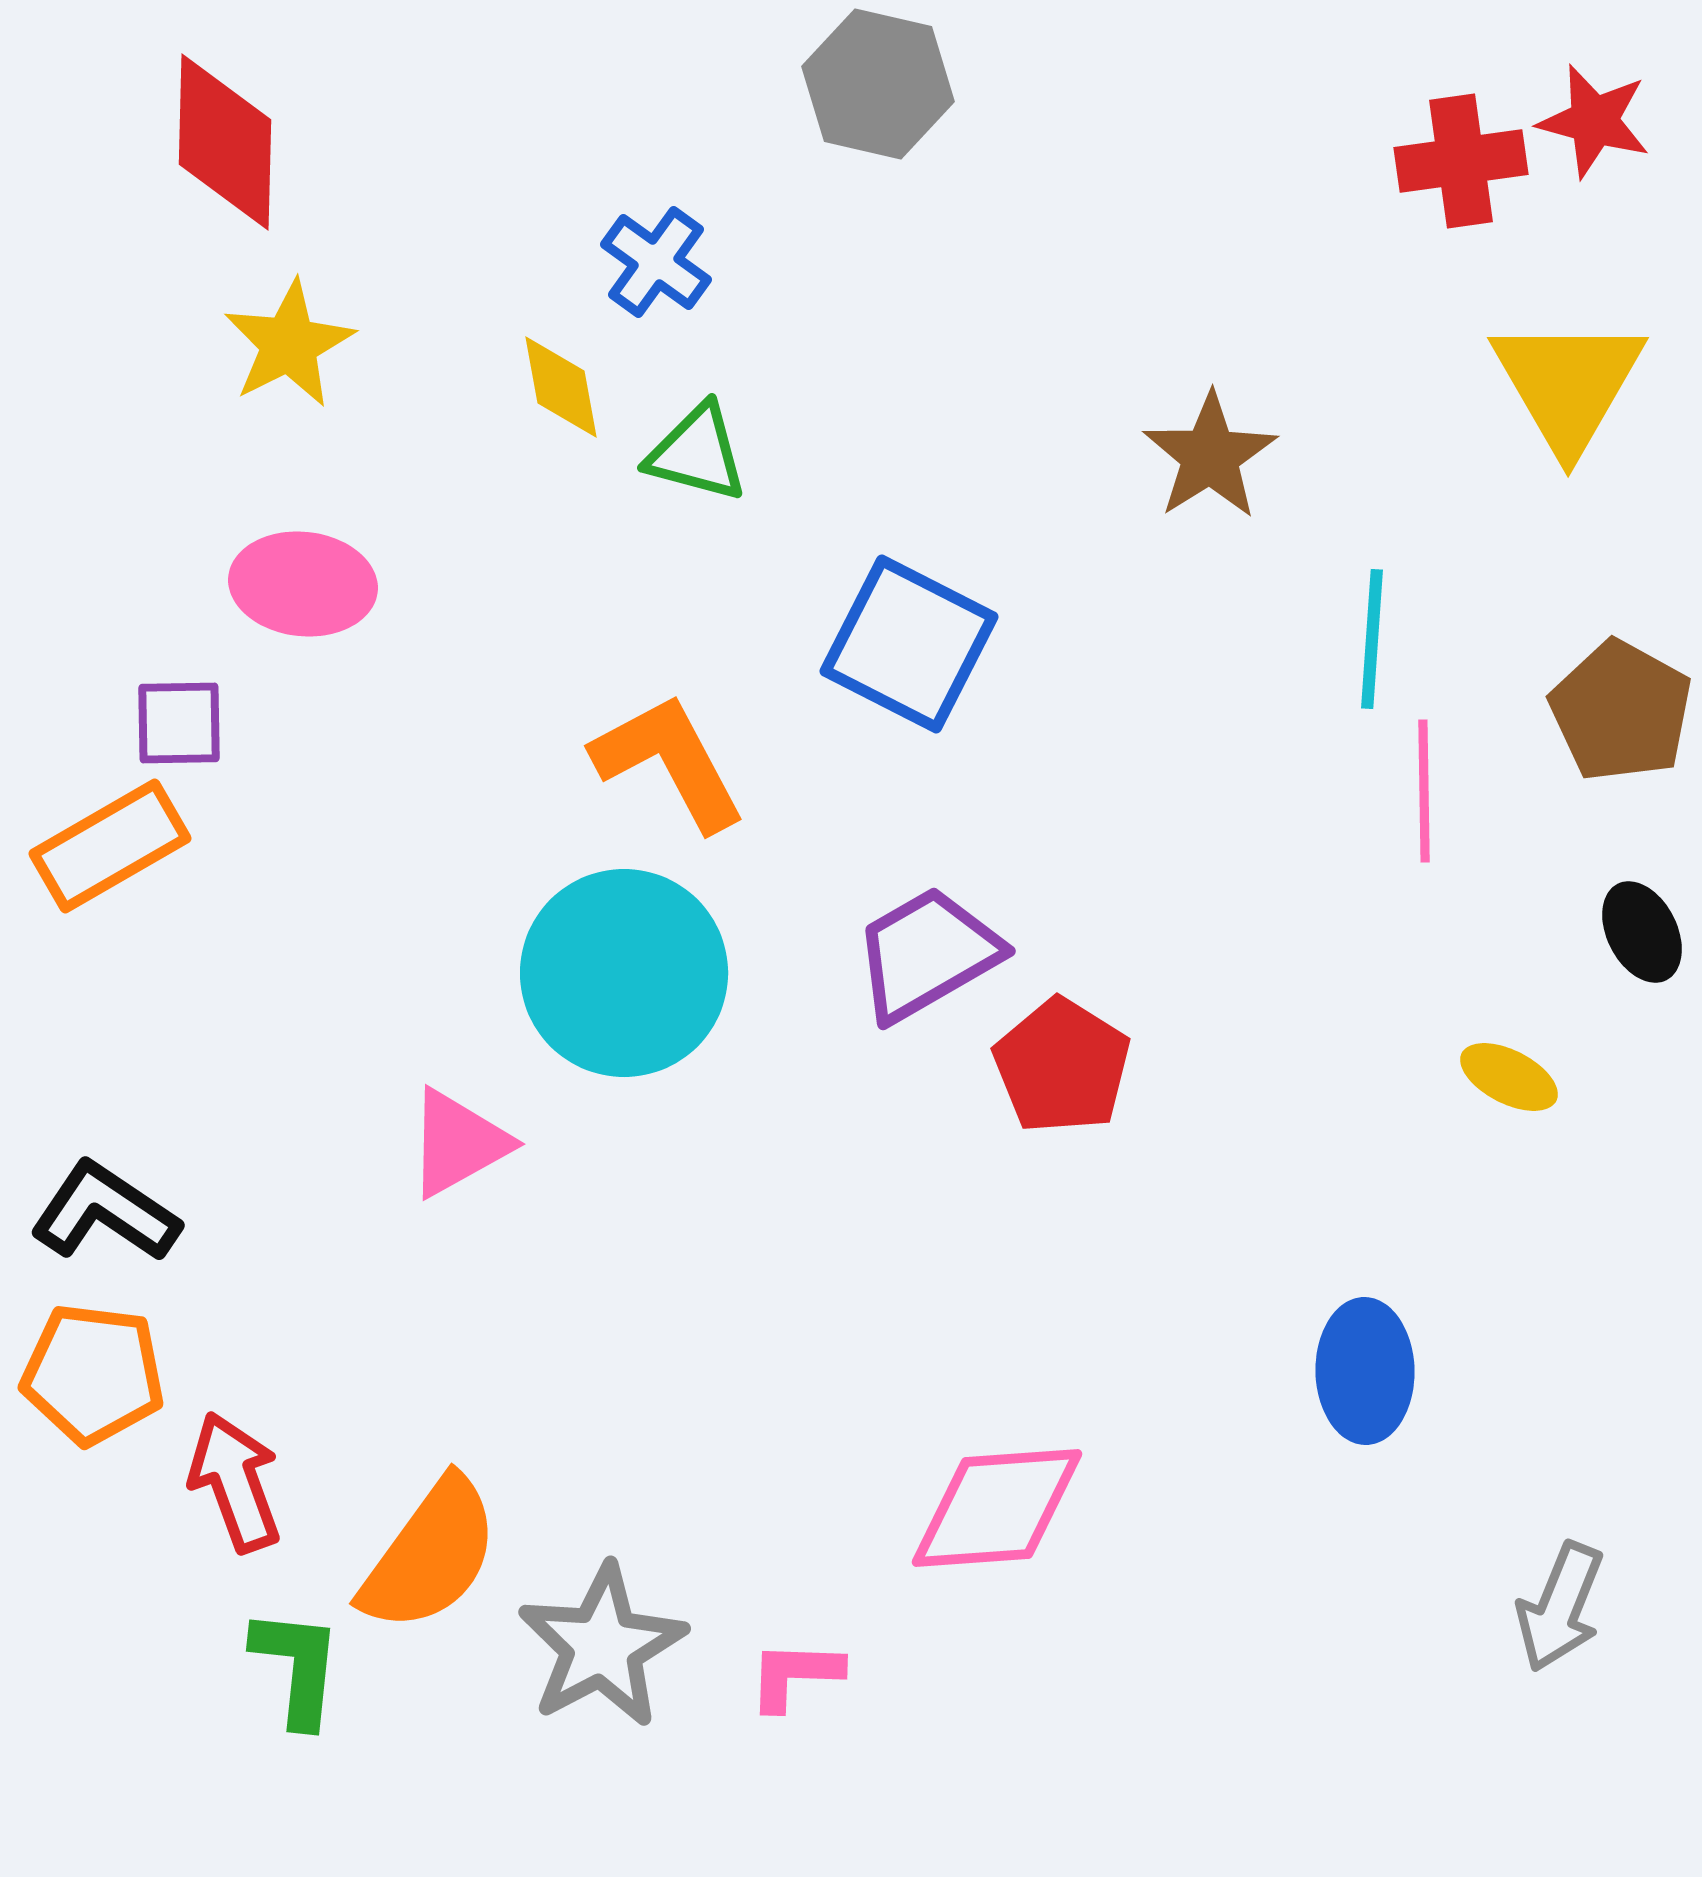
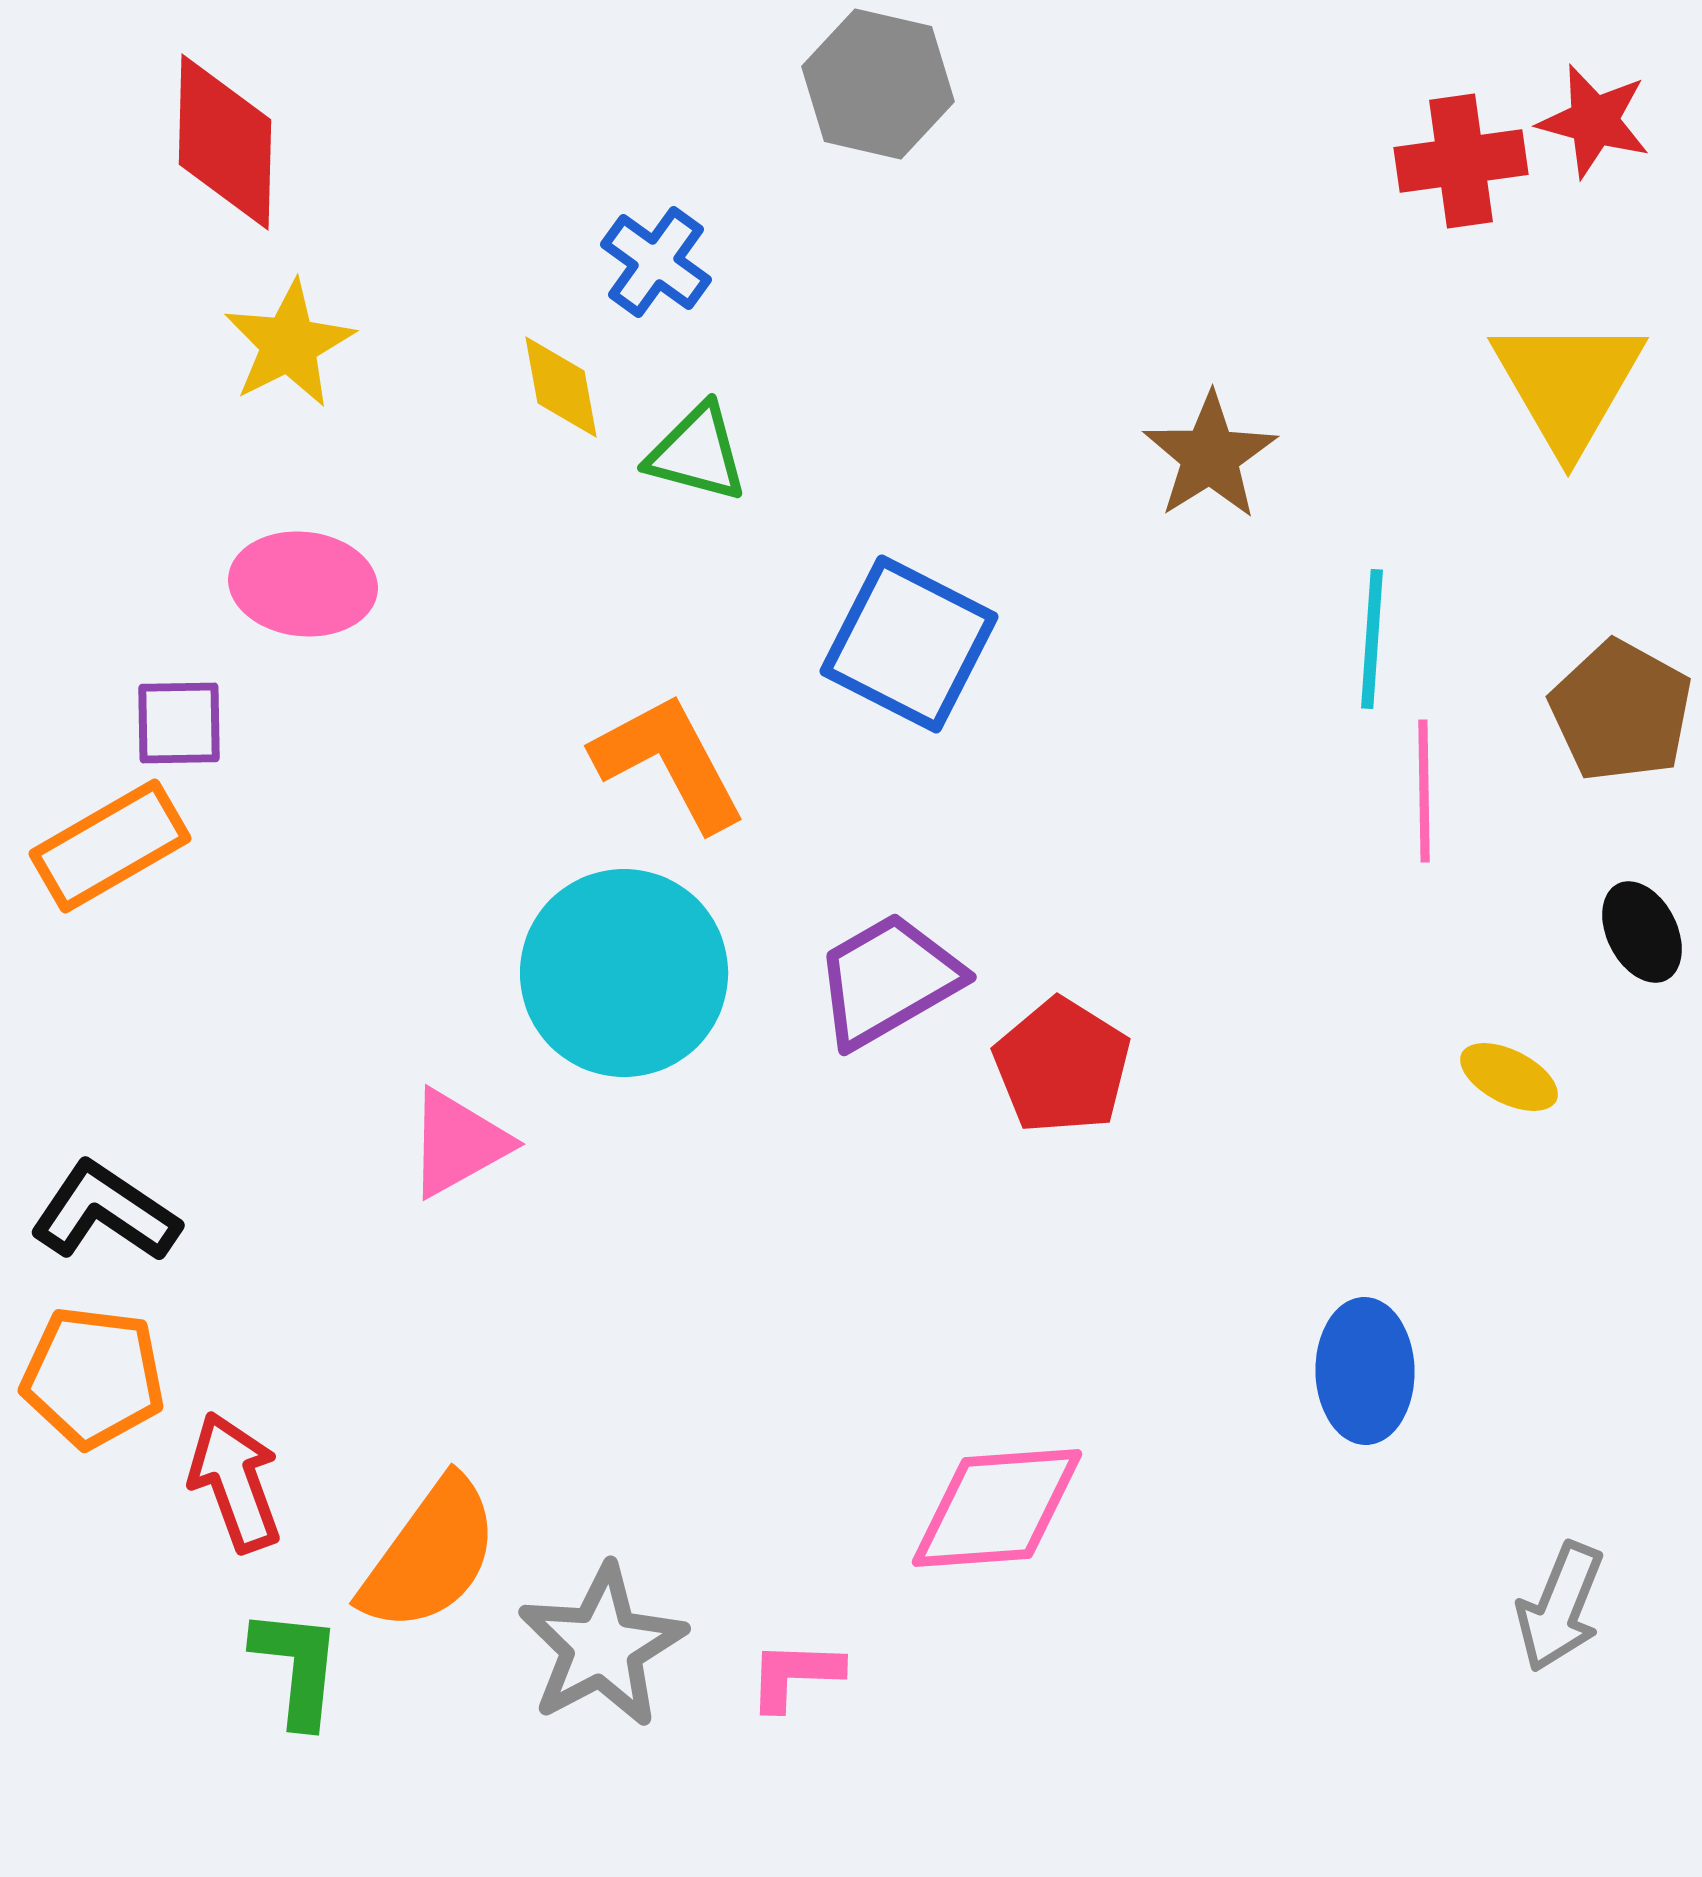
purple trapezoid: moved 39 px left, 26 px down
orange pentagon: moved 3 px down
